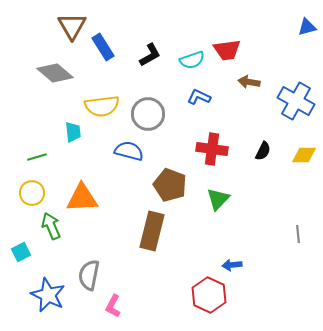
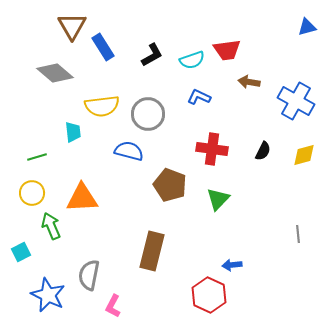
black L-shape: moved 2 px right
yellow diamond: rotated 15 degrees counterclockwise
brown rectangle: moved 20 px down
